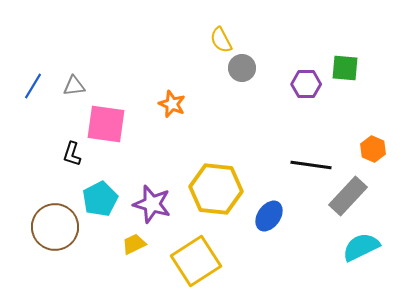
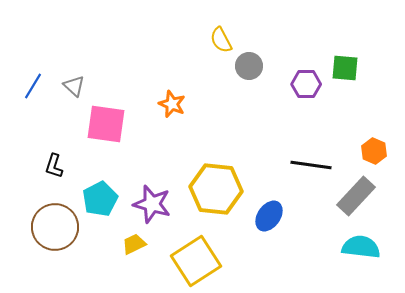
gray circle: moved 7 px right, 2 px up
gray triangle: rotated 50 degrees clockwise
orange hexagon: moved 1 px right, 2 px down
black L-shape: moved 18 px left, 12 px down
gray rectangle: moved 8 px right
cyan semicircle: rotated 33 degrees clockwise
